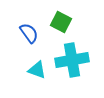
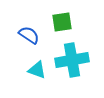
green square: moved 1 px right; rotated 35 degrees counterclockwise
blue semicircle: moved 2 px down; rotated 20 degrees counterclockwise
